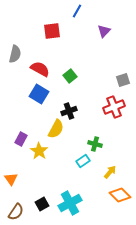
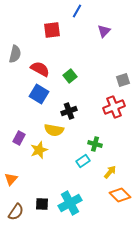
red square: moved 1 px up
yellow semicircle: moved 2 px left, 1 px down; rotated 72 degrees clockwise
purple rectangle: moved 2 px left, 1 px up
yellow star: moved 1 px up; rotated 18 degrees clockwise
orange triangle: rotated 16 degrees clockwise
black square: rotated 32 degrees clockwise
